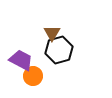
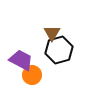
orange circle: moved 1 px left, 1 px up
